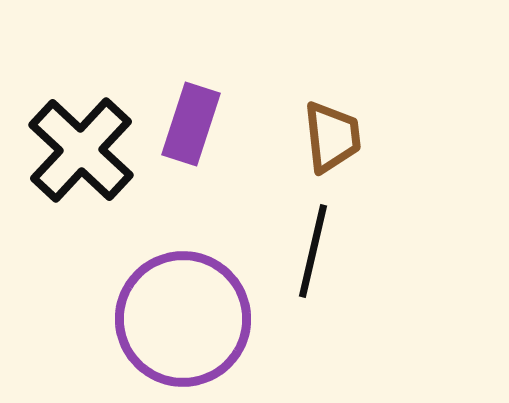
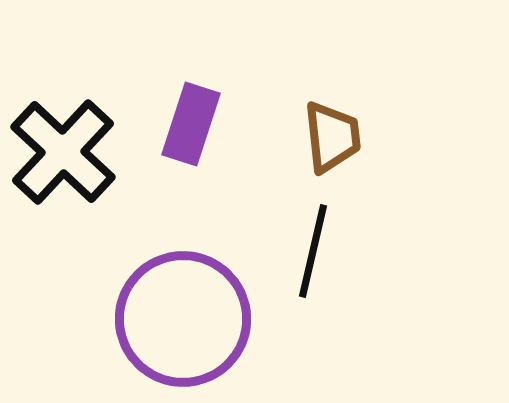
black cross: moved 18 px left, 2 px down
